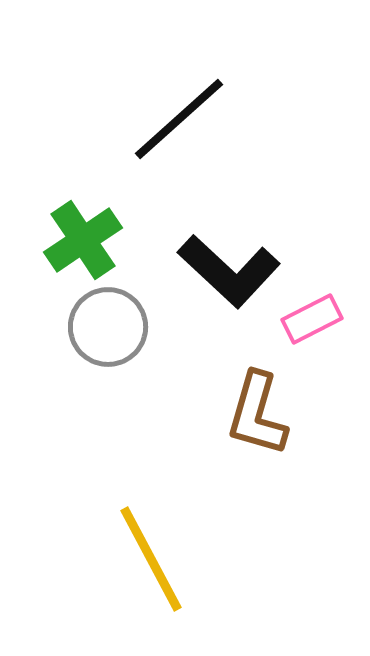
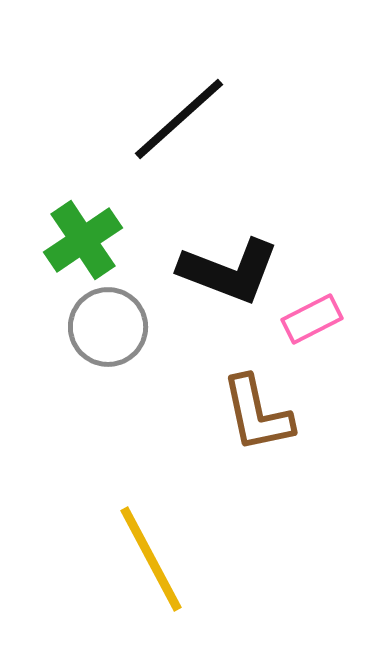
black L-shape: rotated 22 degrees counterclockwise
brown L-shape: rotated 28 degrees counterclockwise
